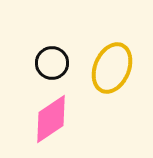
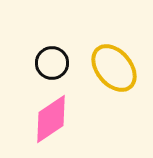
yellow ellipse: moved 2 px right; rotated 63 degrees counterclockwise
